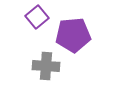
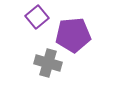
gray cross: moved 2 px right, 3 px up; rotated 12 degrees clockwise
